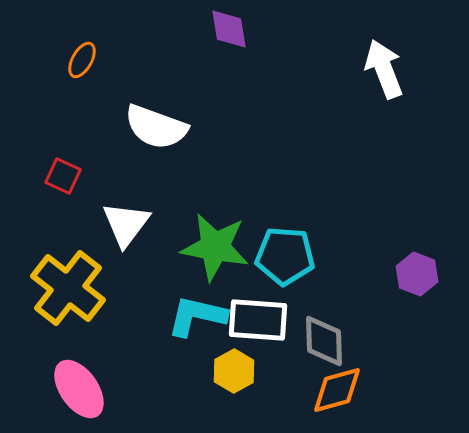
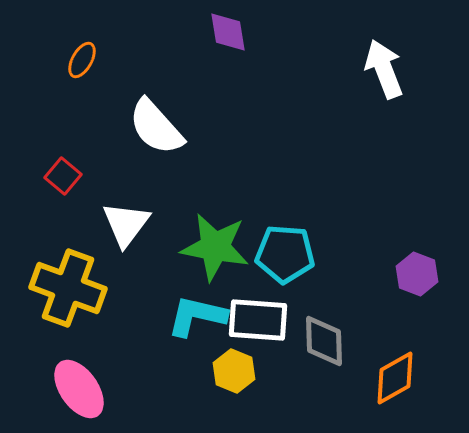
purple diamond: moved 1 px left, 3 px down
white semicircle: rotated 28 degrees clockwise
red square: rotated 15 degrees clockwise
cyan pentagon: moved 2 px up
yellow cross: rotated 18 degrees counterclockwise
yellow hexagon: rotated 9 degrees counterclockwise
orange diamond: moved 58 px right, 12 px up; rotated 14 degrees counterclockwise
